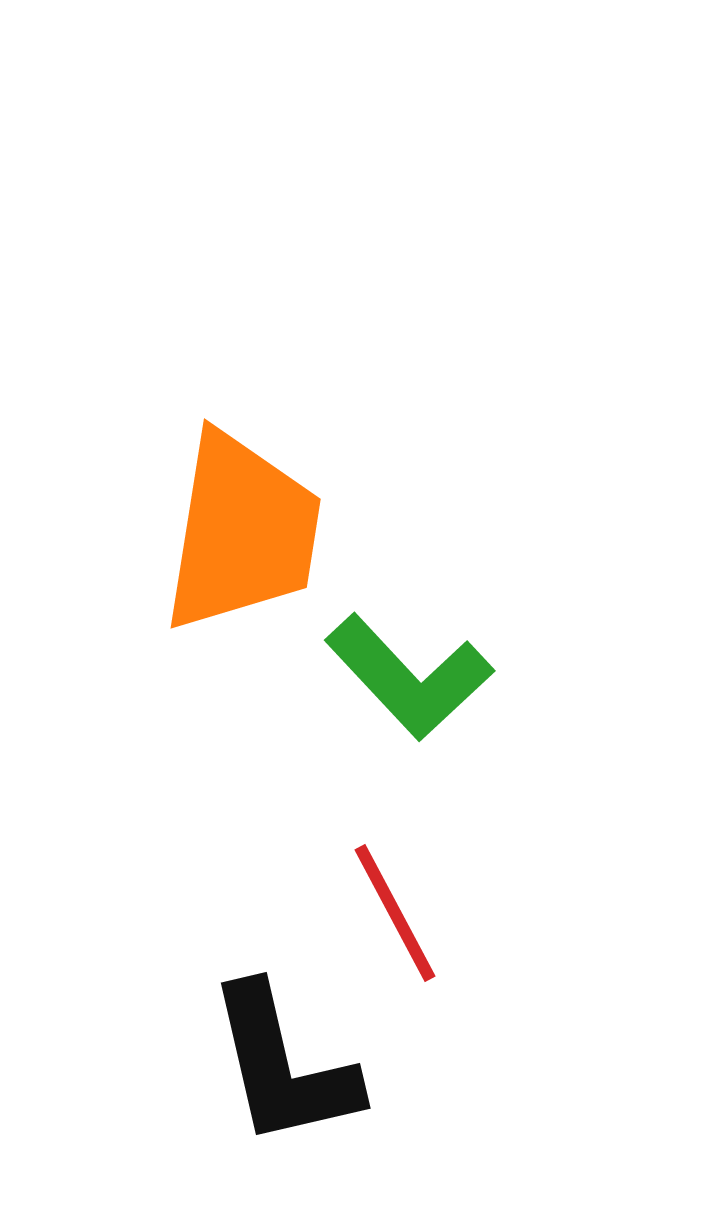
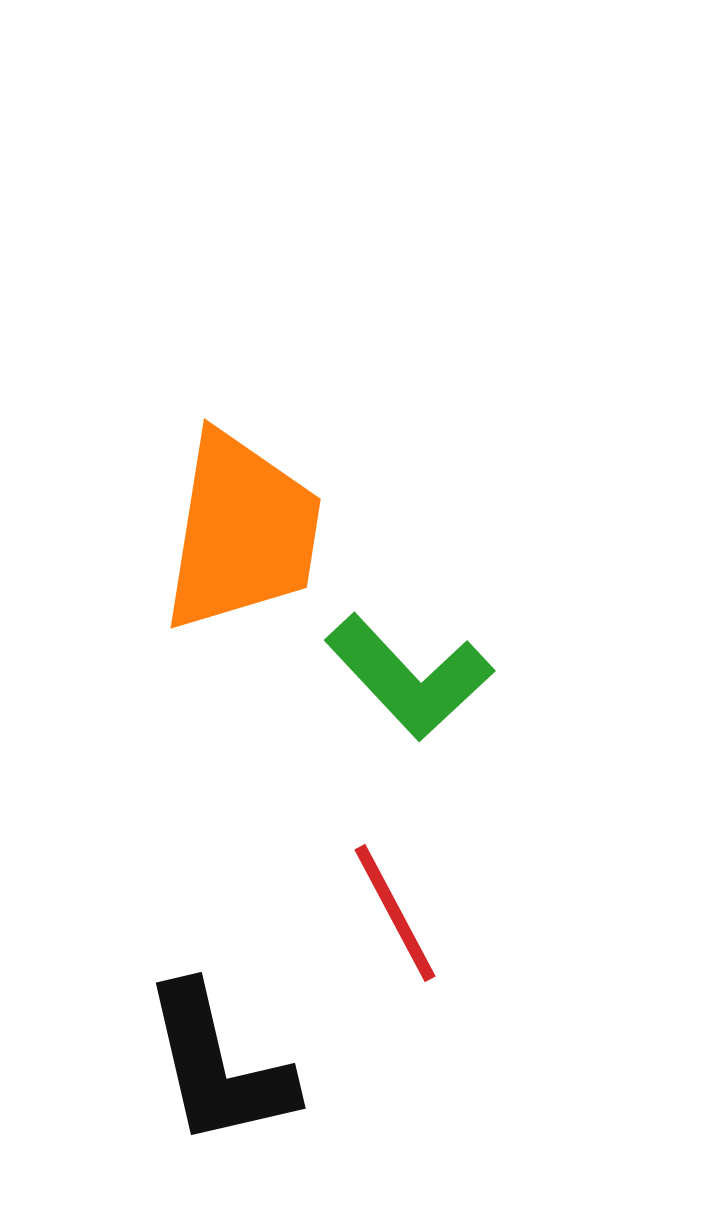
black L-shape: moved 65 px left
